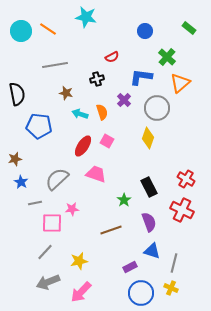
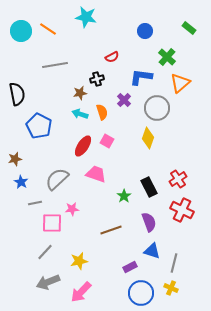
brown star at (66, 93): moved 14 px right; rotated 24 degrees counterclockwise
blue pentagon at (39, 126): rotated 20 degrees clockwise
red cross at (186, 179): moved 8 px left; rotated 24 degrees clockwise
green star at (124, 200): moved 4 px up
